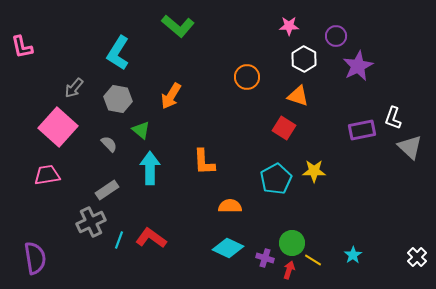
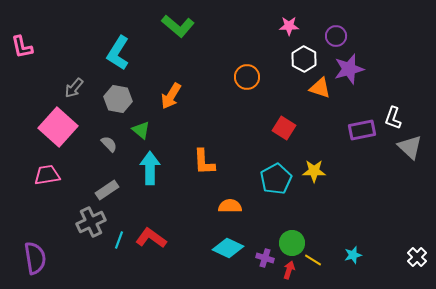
purple star: moved 9 px left, 3 px down; rotated 12 degrees clockwise
orange triangle: moved 22 px right, 8 px up
cyan star: rotated 18 degrees clockwise
